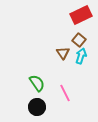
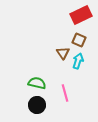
brown square: rotated 16 degrees counterclockwise
cyan arrow: moved 3 px left, 5 px down
green semicircle: rotated 42 degrees counterclockwise
pink line: rotated 12 degrees clockwise
black circle: moved 2 px up
